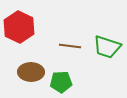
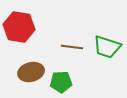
red hexagon: rotated 16 degrees counterclockwise
brown line: moved 2 px right, 1 px down
brown ellipse: rotated 15 degrees counterclockwise
